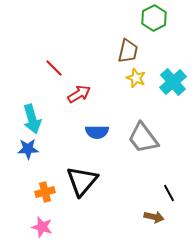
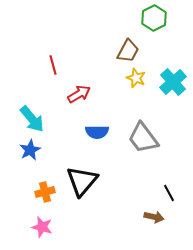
brown trapezoid: rotated 15 degrees clockwise
red line: moved 1 px left, 3 px up; rotated 30 degrees clockwise
cyan arrow: rotated 24 degrees counterclockwise
blue star: moved 2 px right, 1 px down; rotated 25 degrees counterclockwise
